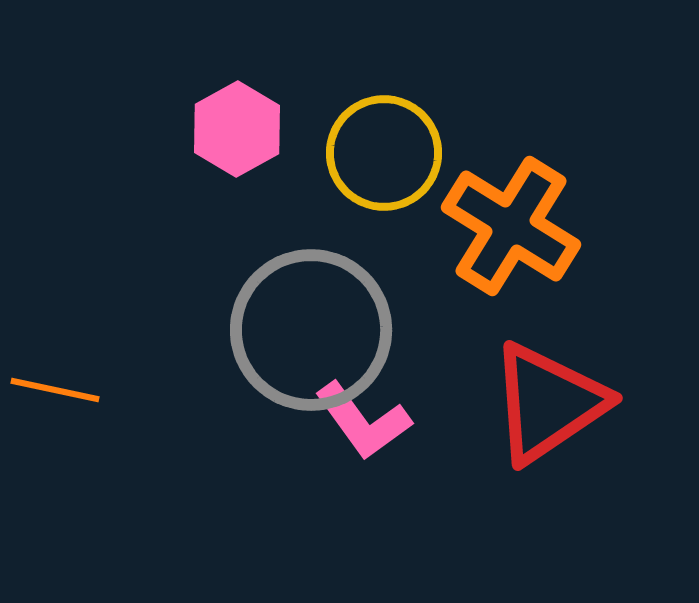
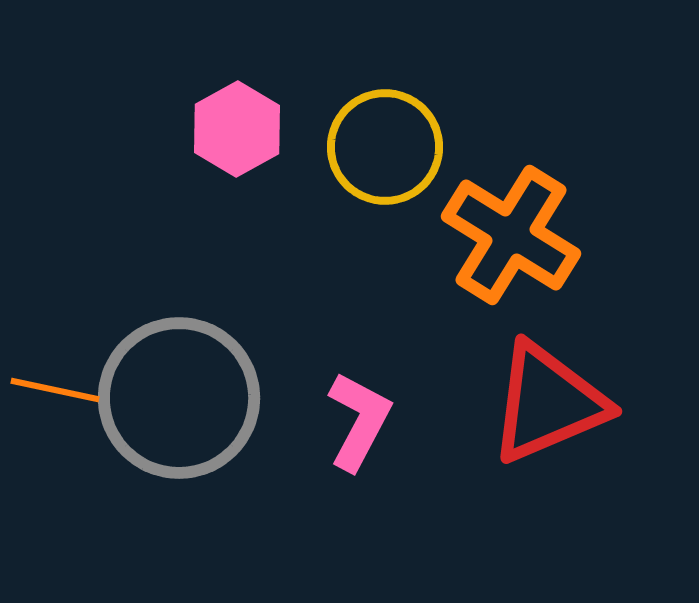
yellow circle: moved 1 px right, 6 px up
orange cross: moved 9 px down
gray circle: moved 132 px left, 68 px down
red triangle: rotated 11 degrees clockwise
pink L-shape: moved 4 px left; rotated 116 degrees counterclockwise
